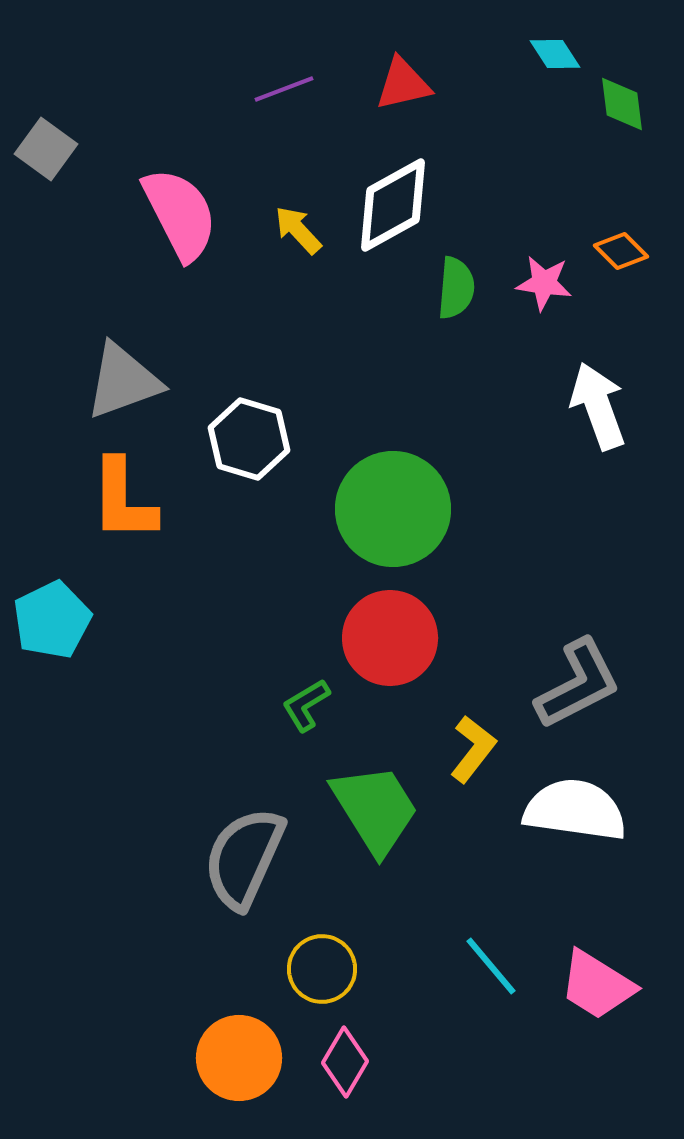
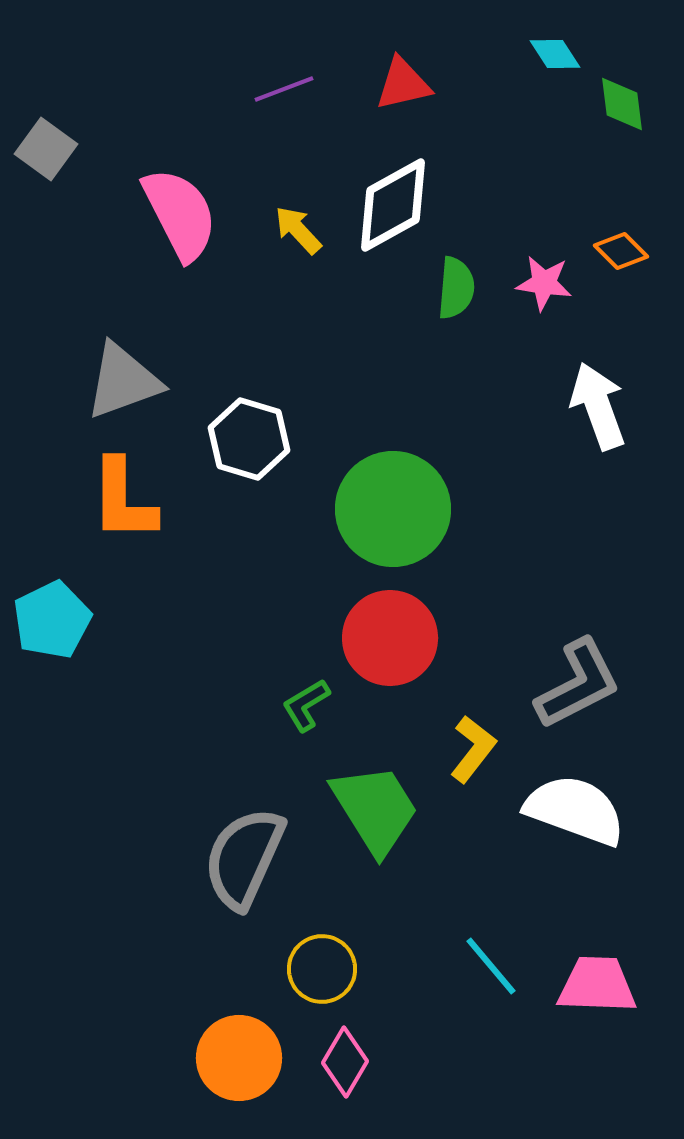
white semicircle: rotated 12 degrees clockwise
pink trapezoid: rotated 150 degrees clockwise
